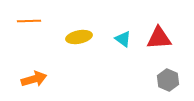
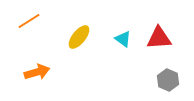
orange line: rotated 30 degrees counterclockwise
yellow ellipse: rotated 40 degrees counterclockwise
orange arrow: moved 3 px right, 7 px up
